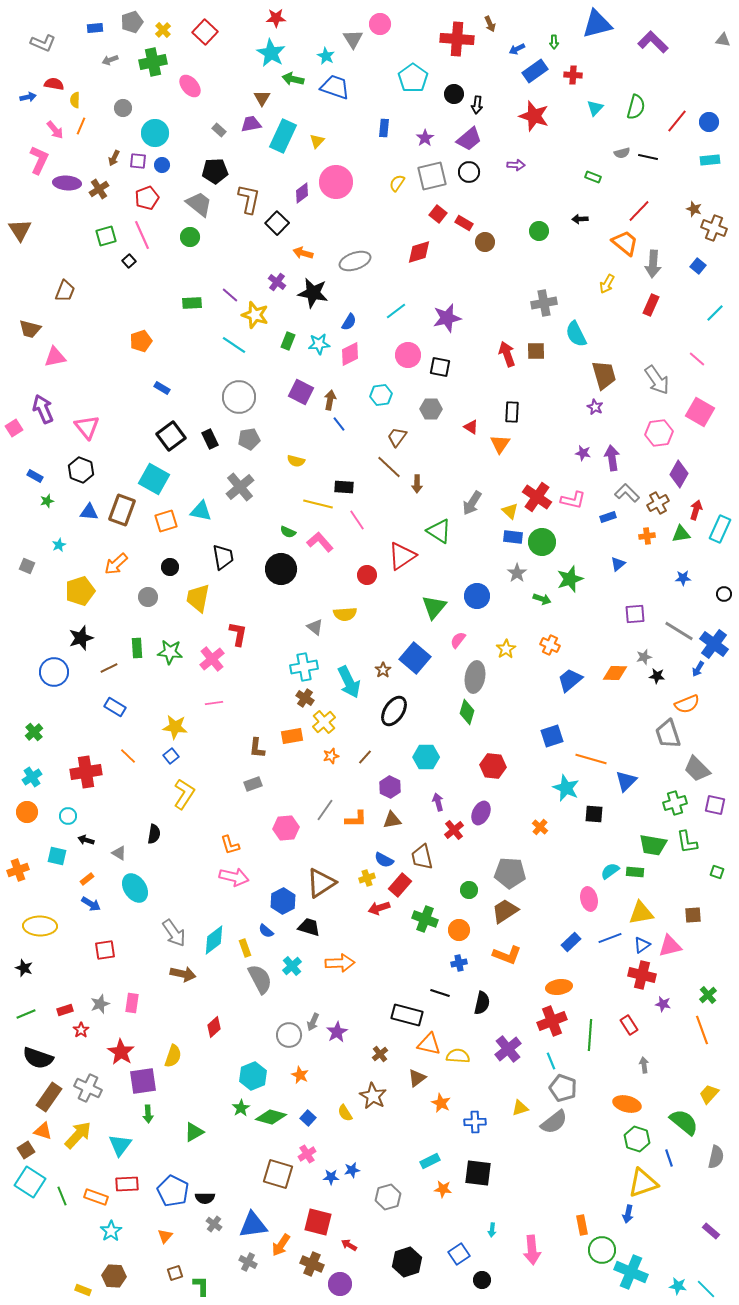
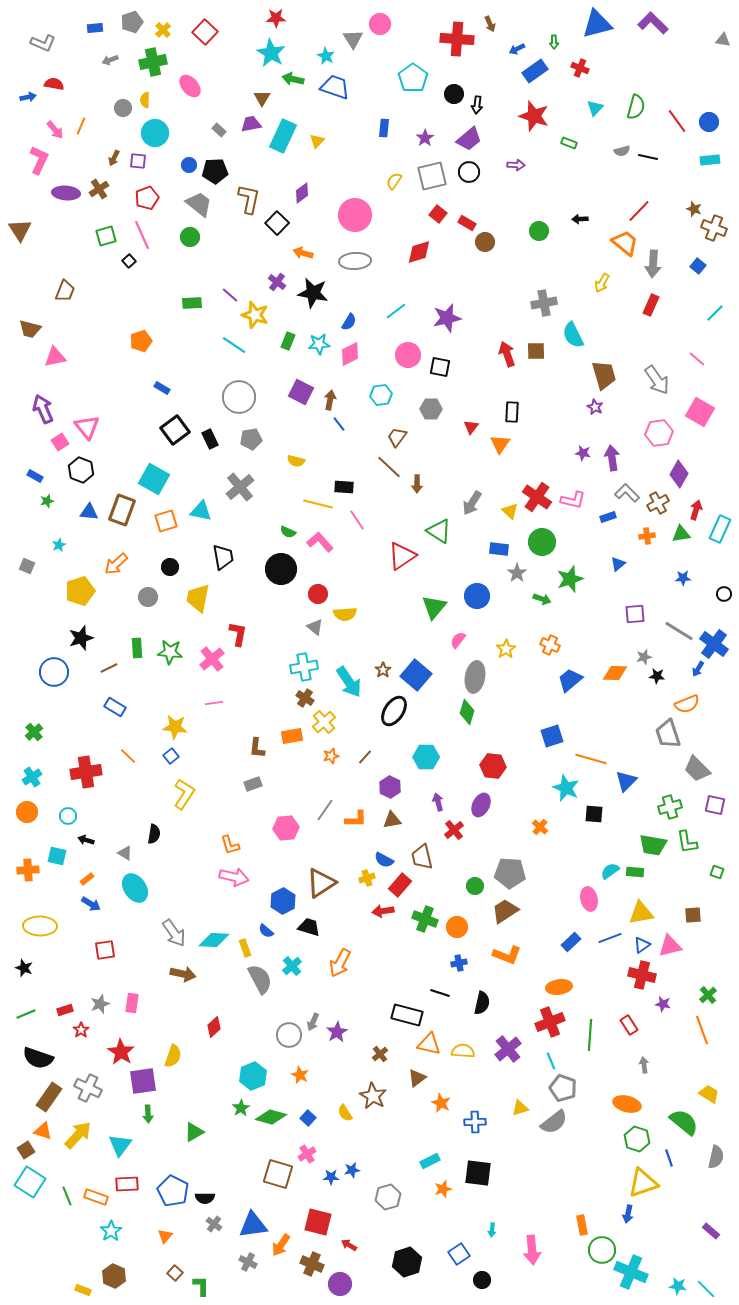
purple L-shape at (653, 42): moved 19 px up
red cross at (573, 75): moved 7 px right, 7 px up; rotated 18 degrees clockwise
yellow semicircle at (75, 100): moved 70 px right
red line at (677, 121): rotated 75 degrees counterclockwise
gray semicircle at (622, 153): moved 2 px up
blue circle at (162, 165): moved 27 px right
green rectangle at (593, 177): moved 24 px left, 34 px up
pink circle at (336, 182): moved 19 px right, 33 px down
purple ellipse at (67, 183): moved 1 px left, 10 px down
yellow semicircle at (397, 183): moved 3 px left, 2 px up
red rectangle at (464, 223): moved 3 px right
gray ellipse at (355, 261): rotated 16 degrees clockwise
yellow arrow at (607, 284): moved 5 px left, 1 px up
cyan semicircle at (576, 334): moved 3 px left, 1 px down
red triangle at (471, 427): rotated 35 degrees clockwise
pink square at (14, 428): moved 46 px right, 14 px down
black square at (171, 436): moved 4 px right, 6 px up
gray pentagon at (249, 439): moved 2 px right
blue rectangle at (513, 537): moved 14 px left, 12 px down
red circle at (367, 575): moved 49 px left, 19 px down
blue square at (415, 658): moved 1 px right, 17 px down
cyan arrow at (349, 682): rotated 8 degrees counterclockwise
green cross at (675, 803): moved 5 px left, 4 px down
purple ellipse at (481, 813): moved 8 px up
gray triangle at (119, 853): moved 6 px right
orange cross at (18, 870): moved 10 px right; rotated 15 degrees clockwise
green circle at (469, 890): moved 6 px right, 4 px up
red arrow at (379, 908): moved 4 px right, 3 px down; rotated 10 degrees clockwise
orange circle at (459, 930): moved 2 px left, 3 px up
cyan diamond at (214, 940): rotated 40 degrees clockwise
orange arrow at (340, 963): rotated 120 degrees clockwise
red cross at (552, 1021): moved 2 px left, 1 px down
yellow semicircle at (458, 1056): moved 5 px right, 5 px up
yellow trapezoid at (709, 1094): rotated 80 degrees clockwise
orange star at (443, 1189): rotated 24 degrees counterclockwise
green line at (62, 1196): moved 5 px right
brown square at (175, 1273): rotated 28 degrees counterclockwise
brown hexagon at (114, 1276): rotated 20 degrees clockwise
